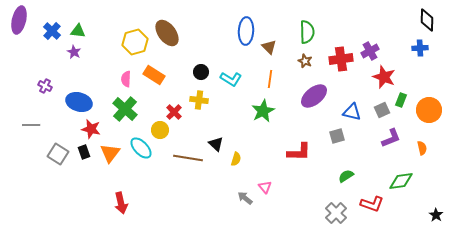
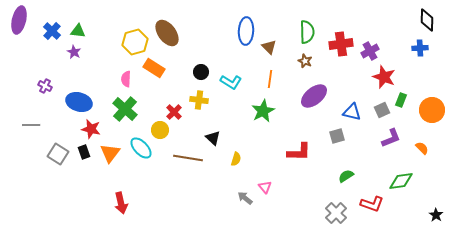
red cross at (341, 59): moved 15 px up
orange rectangle at (154, 75): moved 7 px up
cyan L-shape at (231, 79): moved 3 px down
orange circle at (429, 110): moved 3 px right
black triangle at (216, 144): moved 3 px left, 6 px up
orange semicircle at (422, 148): rotated 32 degrees counterclockwise
